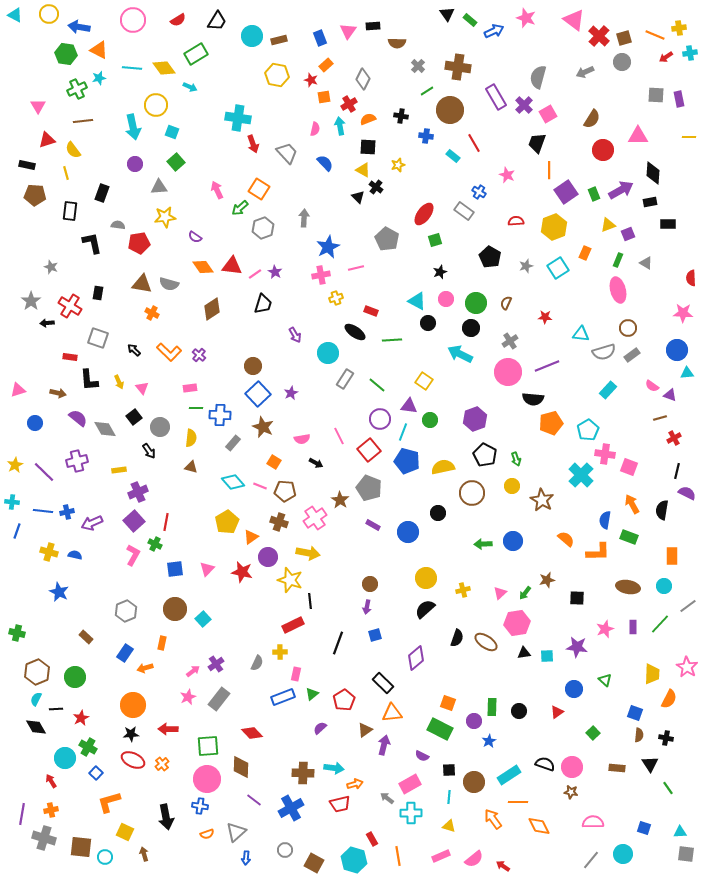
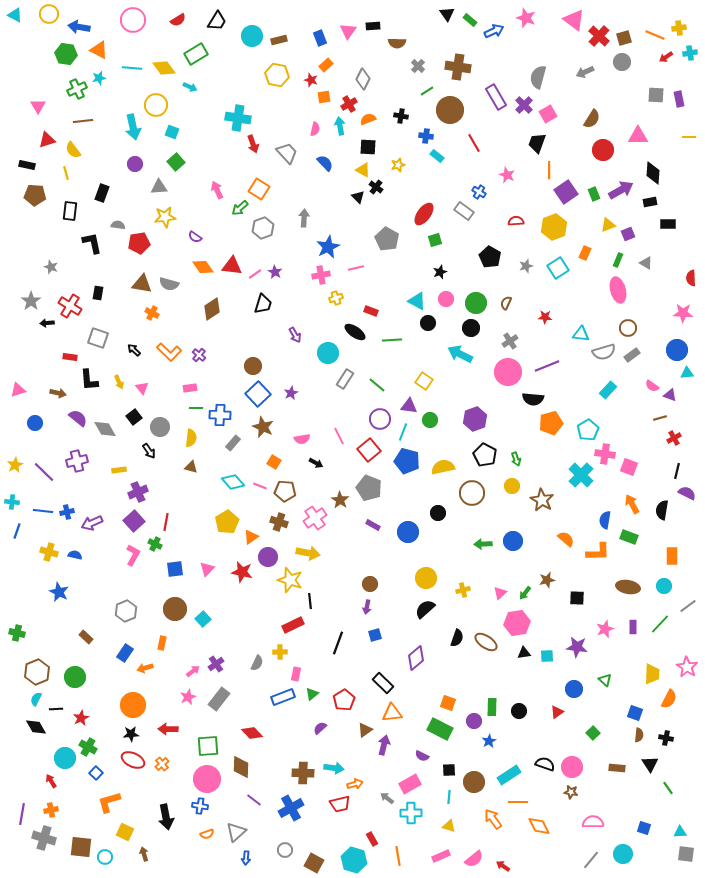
cyan rectangle at (453, 156): moved 16 px left
